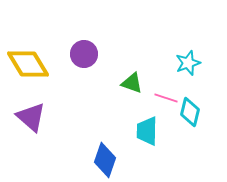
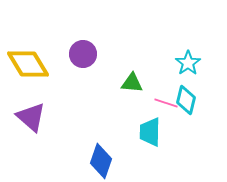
purple circle: moved 1 px left
cyan star: rotated 15 degrees counterclockwise
green triangle: rotated 15 degrees counterclockwise
pink line: moved 5 px down
cyan diamond: moved 4 px left, 12 px up
cyan trapezoid: moved 3 px right, 1 px down
blue diamond: moved 4 px left, 1 px down
